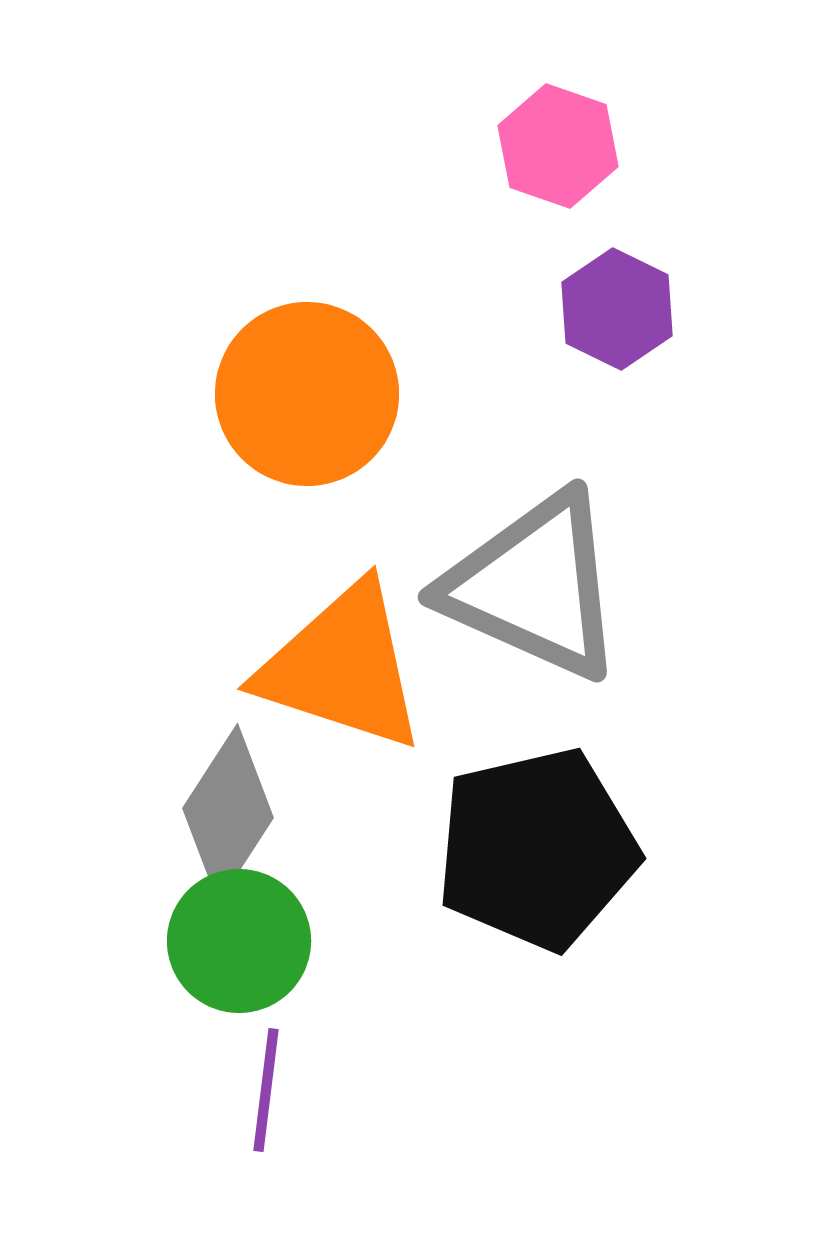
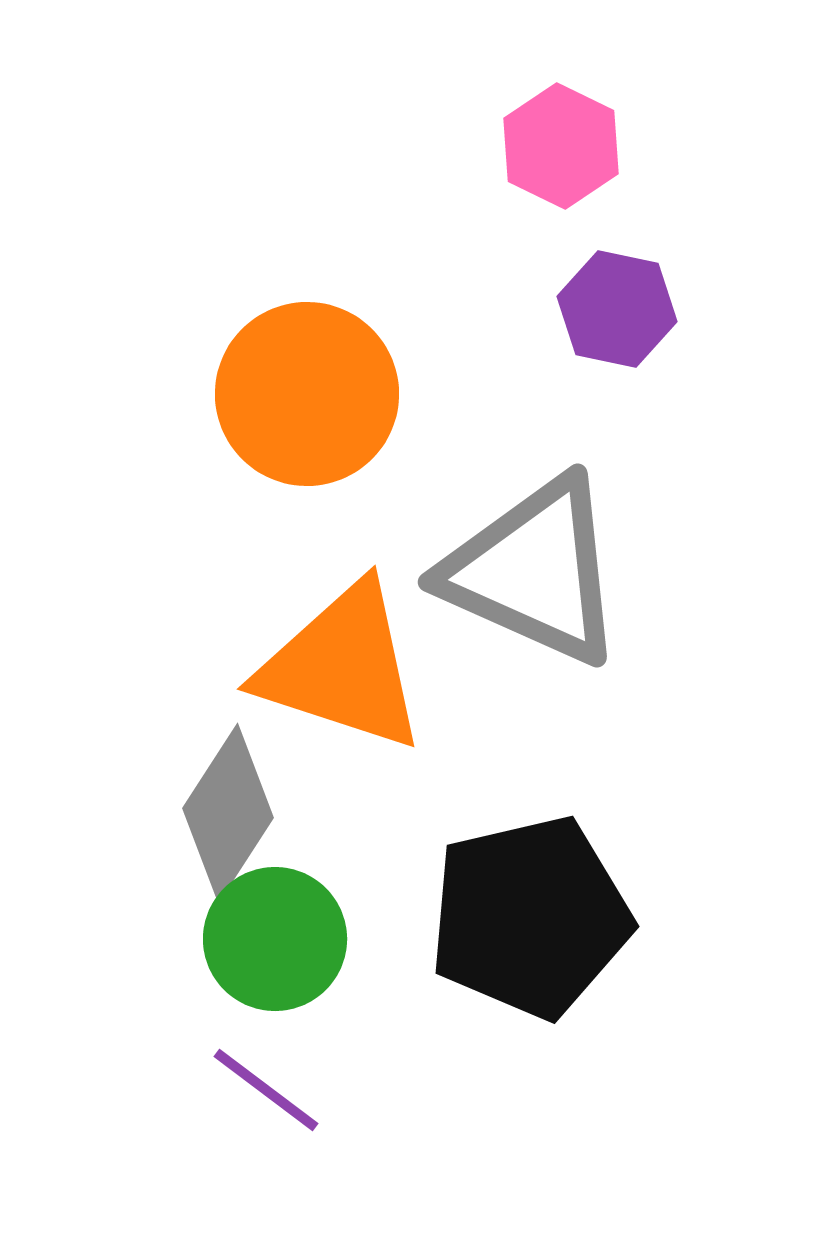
pink hexagon: moved 3 px right; rotated 7 degrees clockwise
purple hexagon: rotated 14 degrees counterclockwise
gray triangle: moved 15 px up
black pentagon: moved 7 px left, 68 px down
green circle: moved 36 px right, 2 px up
purple line: rotated 60 degrees counterclockwise
